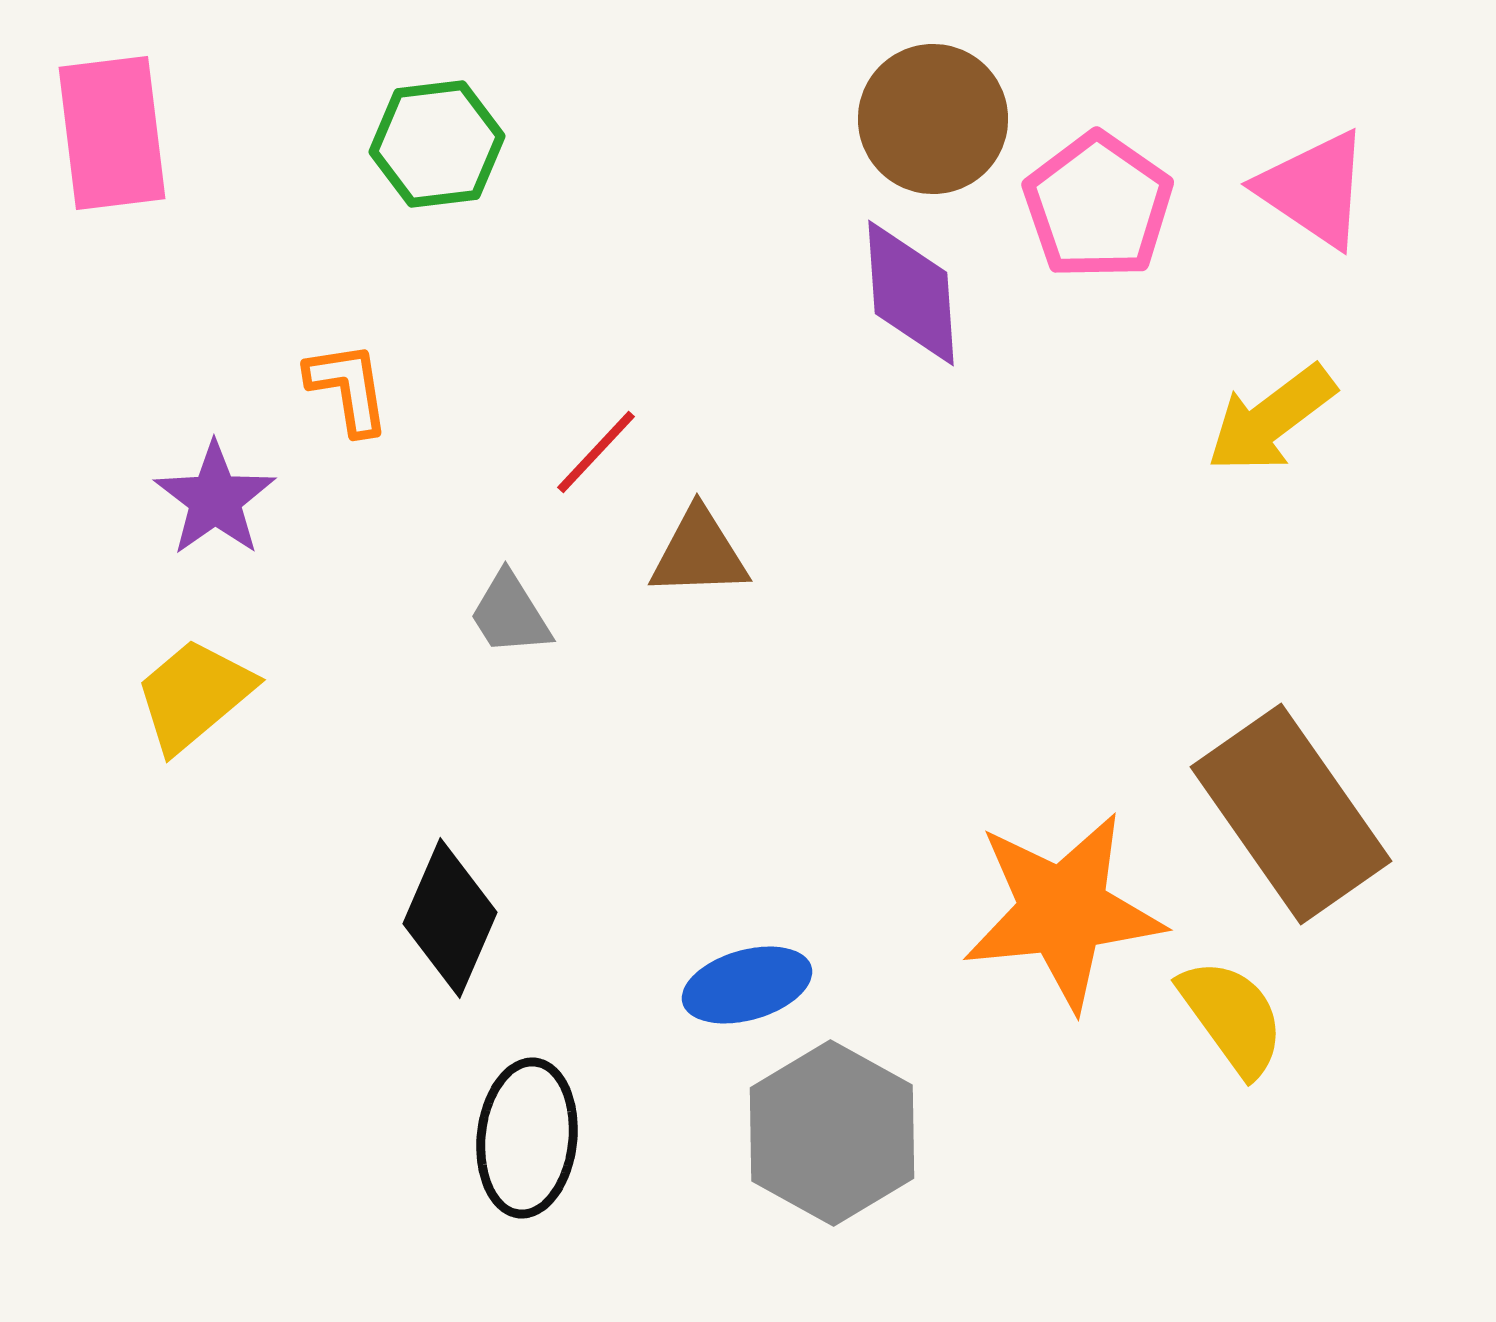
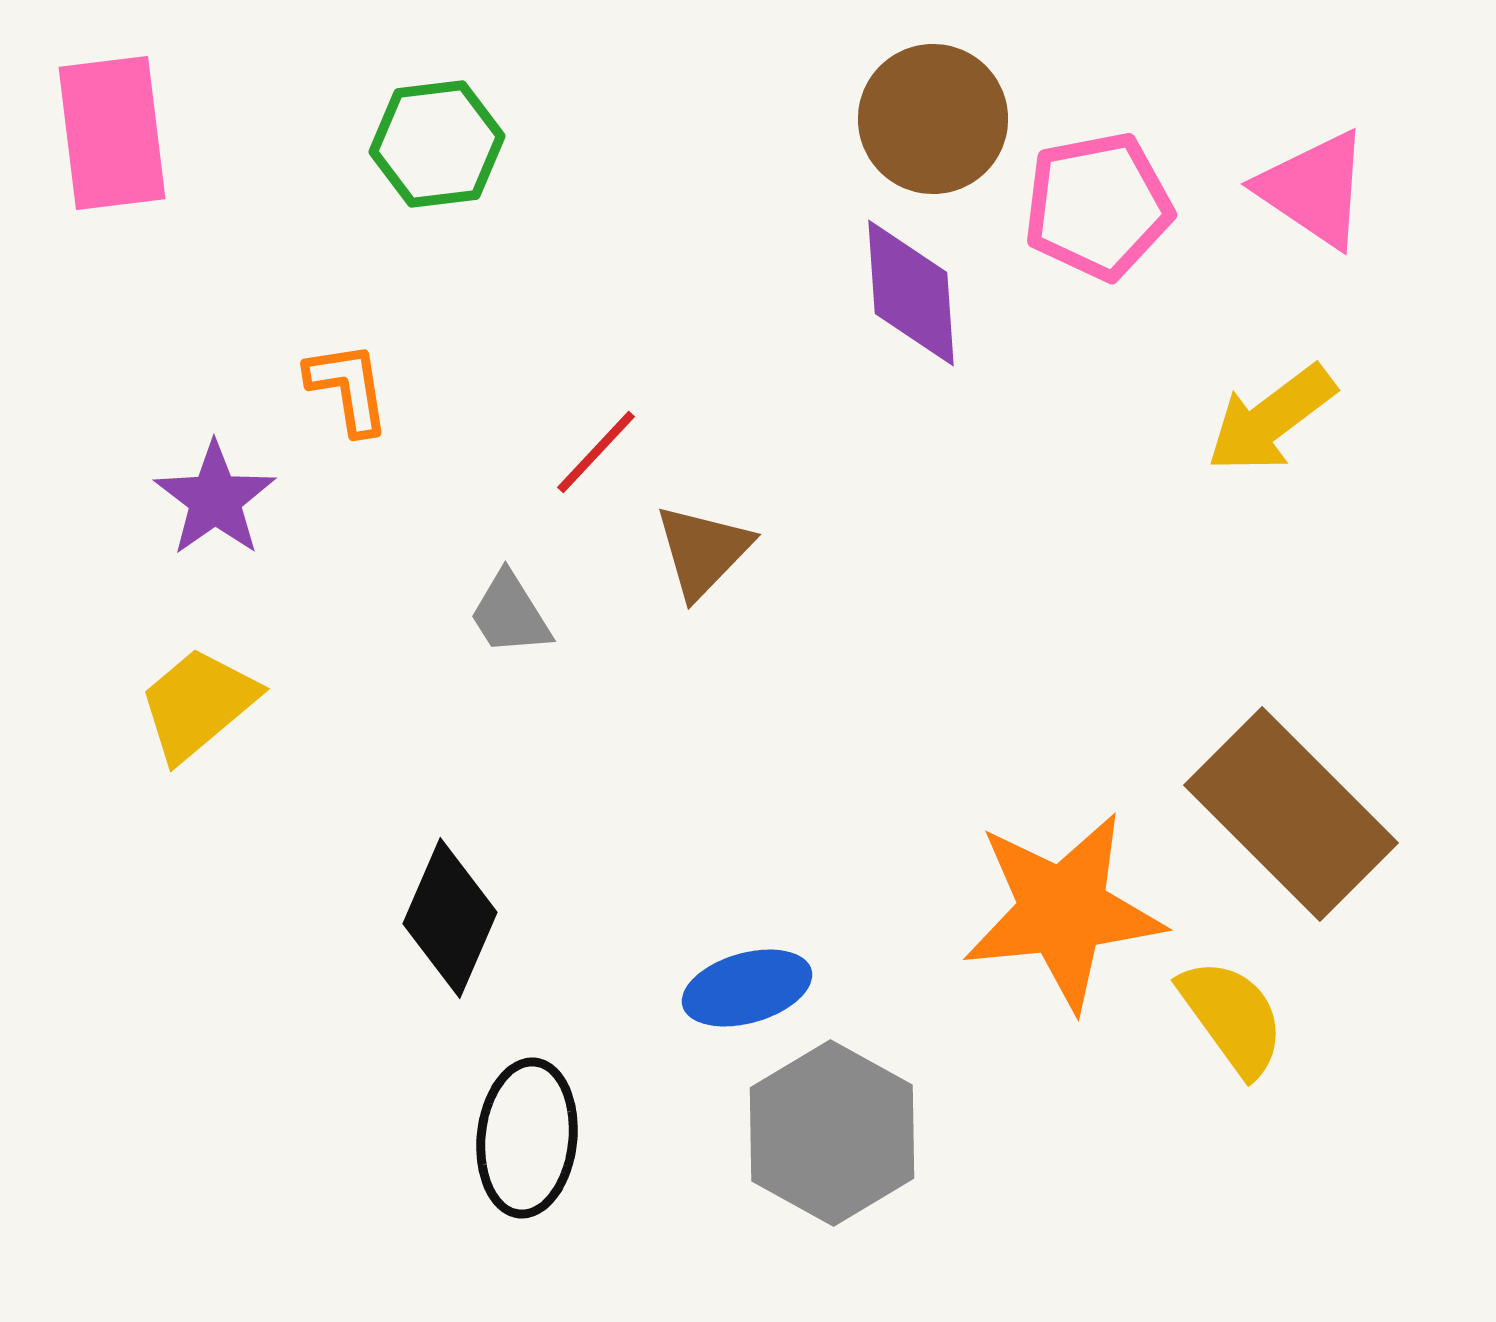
pink pentagon: rotated 26 degrees clockwise
brown triangle: moved 4 px right, 2 px up; rotated 44 degrees counterclockwise
yellow trapezoid: moved 4 px right, 9 px down
brown rectangle: rotated 10 degrees counterclockwise
blue ellipse: moved 3 px down
